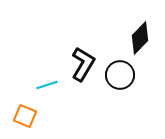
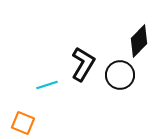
black diamond: moved 1 px left, 3 px down
orange square: moved 2 px left, 7 px down
